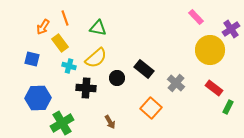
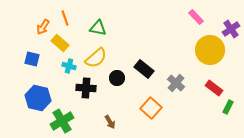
yellow rectangle: rotated 12 degrees counterclockwise
blue hexagon: rotated 15 degrees clockwise
green cross: moved 2 px up
